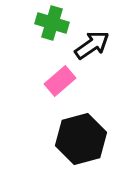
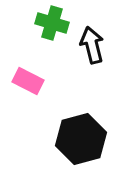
black arrow: rotated 69 degrees counterclockwise
pink rectangle: moved 32 px left; rotated 68 degrees clockwise
